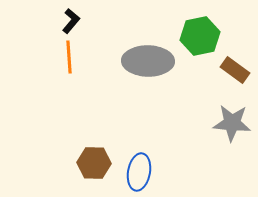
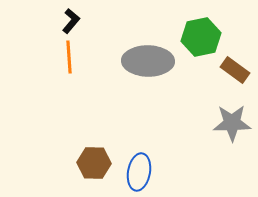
green hexagon: moved 1 px right, 1 px down
gray star: rotated 6 degrees counterclockwise
